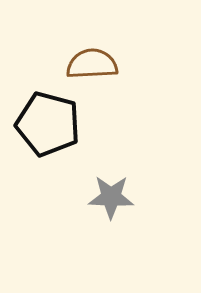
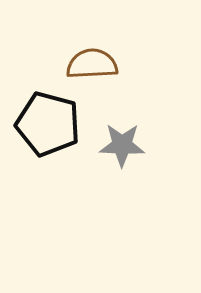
gray star: moved 11 px right, 52 px up
